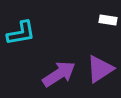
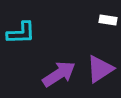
cyan L-shape: rotated 8 degrees clockwise
